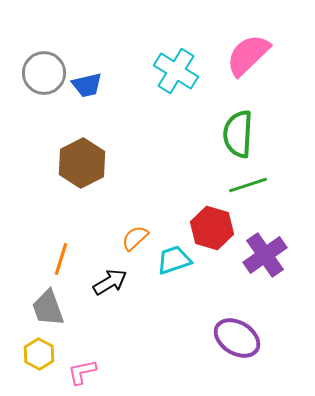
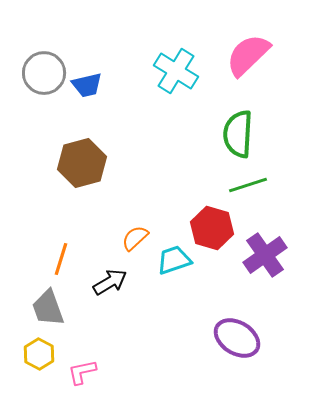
brown hexagon: rotated 12 degrees clockwise
